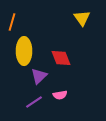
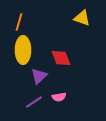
yellow triangle: rotated 36 degrees counterclockwise
orange line: moved 7 px right
yellow ellipse: moved 1 px left, 1 px up
pink semicircle: moved 1 px left, 2 px down
